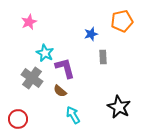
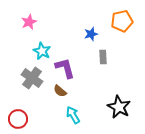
cyan star: moved 3 px left, 2 px up
